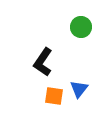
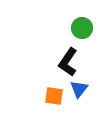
green circle: moved 1 px right, 1 px down
black L-shape: moved 25 px right
